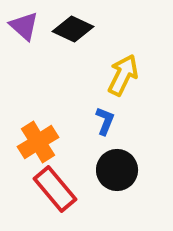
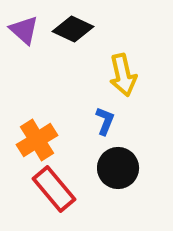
purple triangle: moved 4 px down
yellow arrow: rotated 141 degrees clockwise
orange cross: moved 1 px left, 2 px up
black circle: moved 1 px right, 2 px up
red rectangle: moved 1 px left
